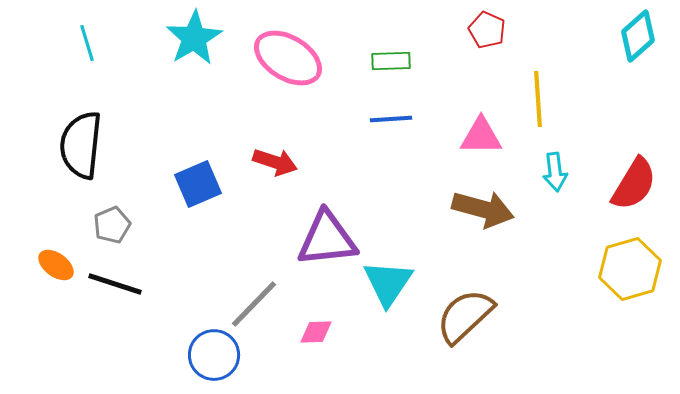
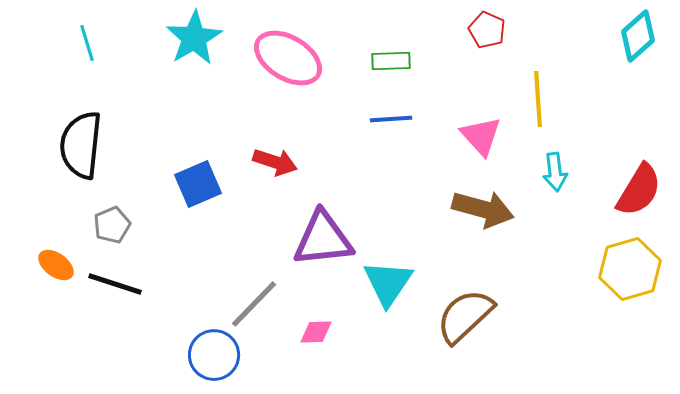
pink triangle: rotated 48 degrees clockwise
red semicircle: moved 5 px right, 6 px down
purple triangle: moved 4 px left
